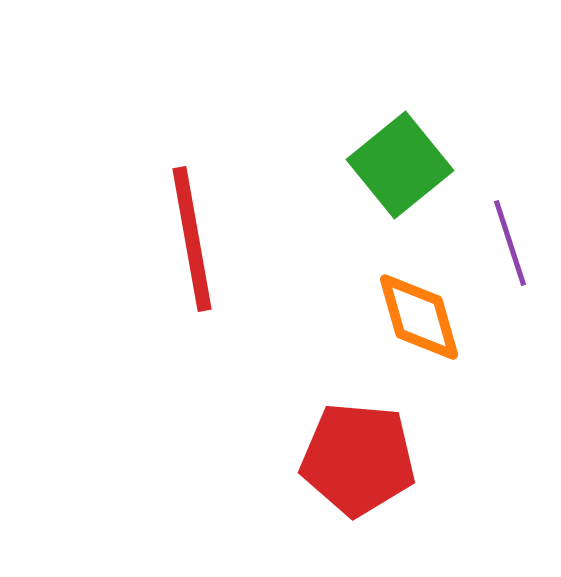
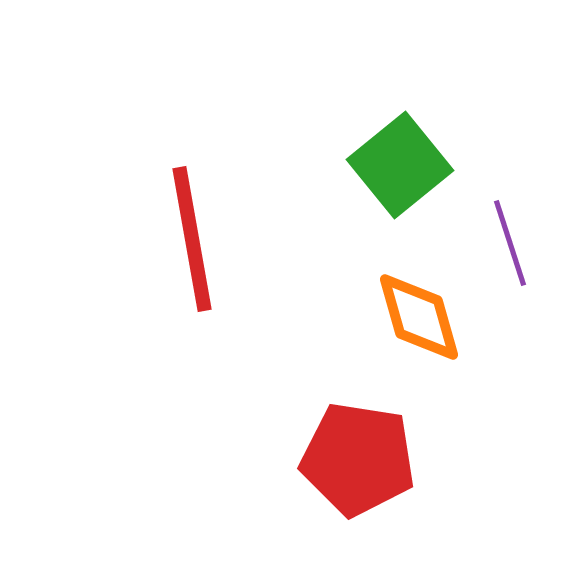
red pentagon: rotated 4 degrees clockwise
